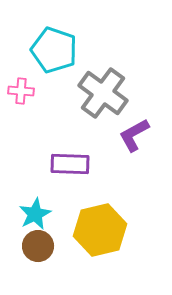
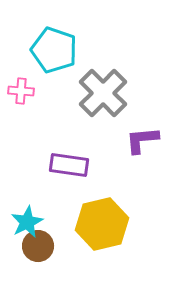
gray cross: rotated 9 degrees clockwise
purple L-shape: moved 8 px right, 5 px down; rotated 24 degrees clockwise
purple rectangle: moved 1 px left, 1 px down; rotated 6 degrees clockwise
cyan star: moved 8 px left, 8 px down
yellow hexagon: moved 2 px right, 6 px up
